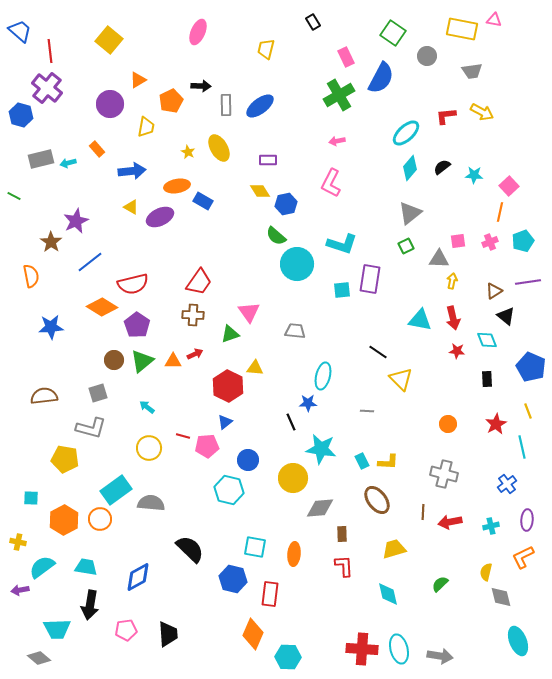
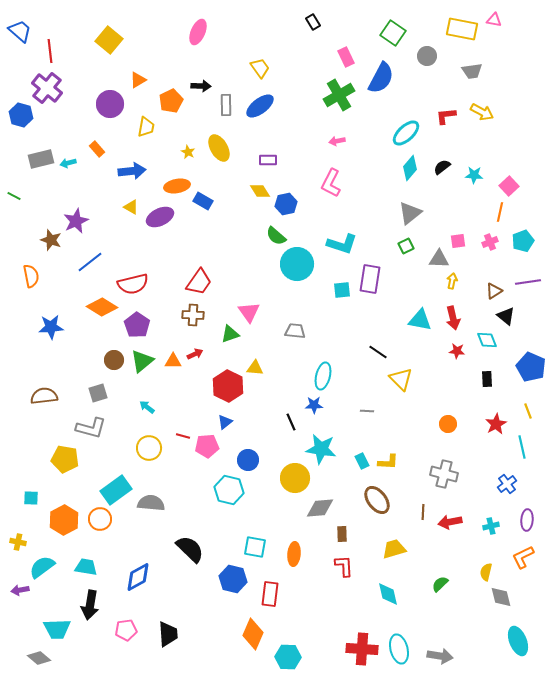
yellow trapezoid at (266, 49): moved 6 px left, 19 px down; rotated 130 degrees clockwise
brown star at (51, 242): moved 2 px up; rotated 15 degrees counterclockwise
blue star at (308, 403): moved 6 px right, 2 px down
yellow circle at (293, 478): moved 2 px right
